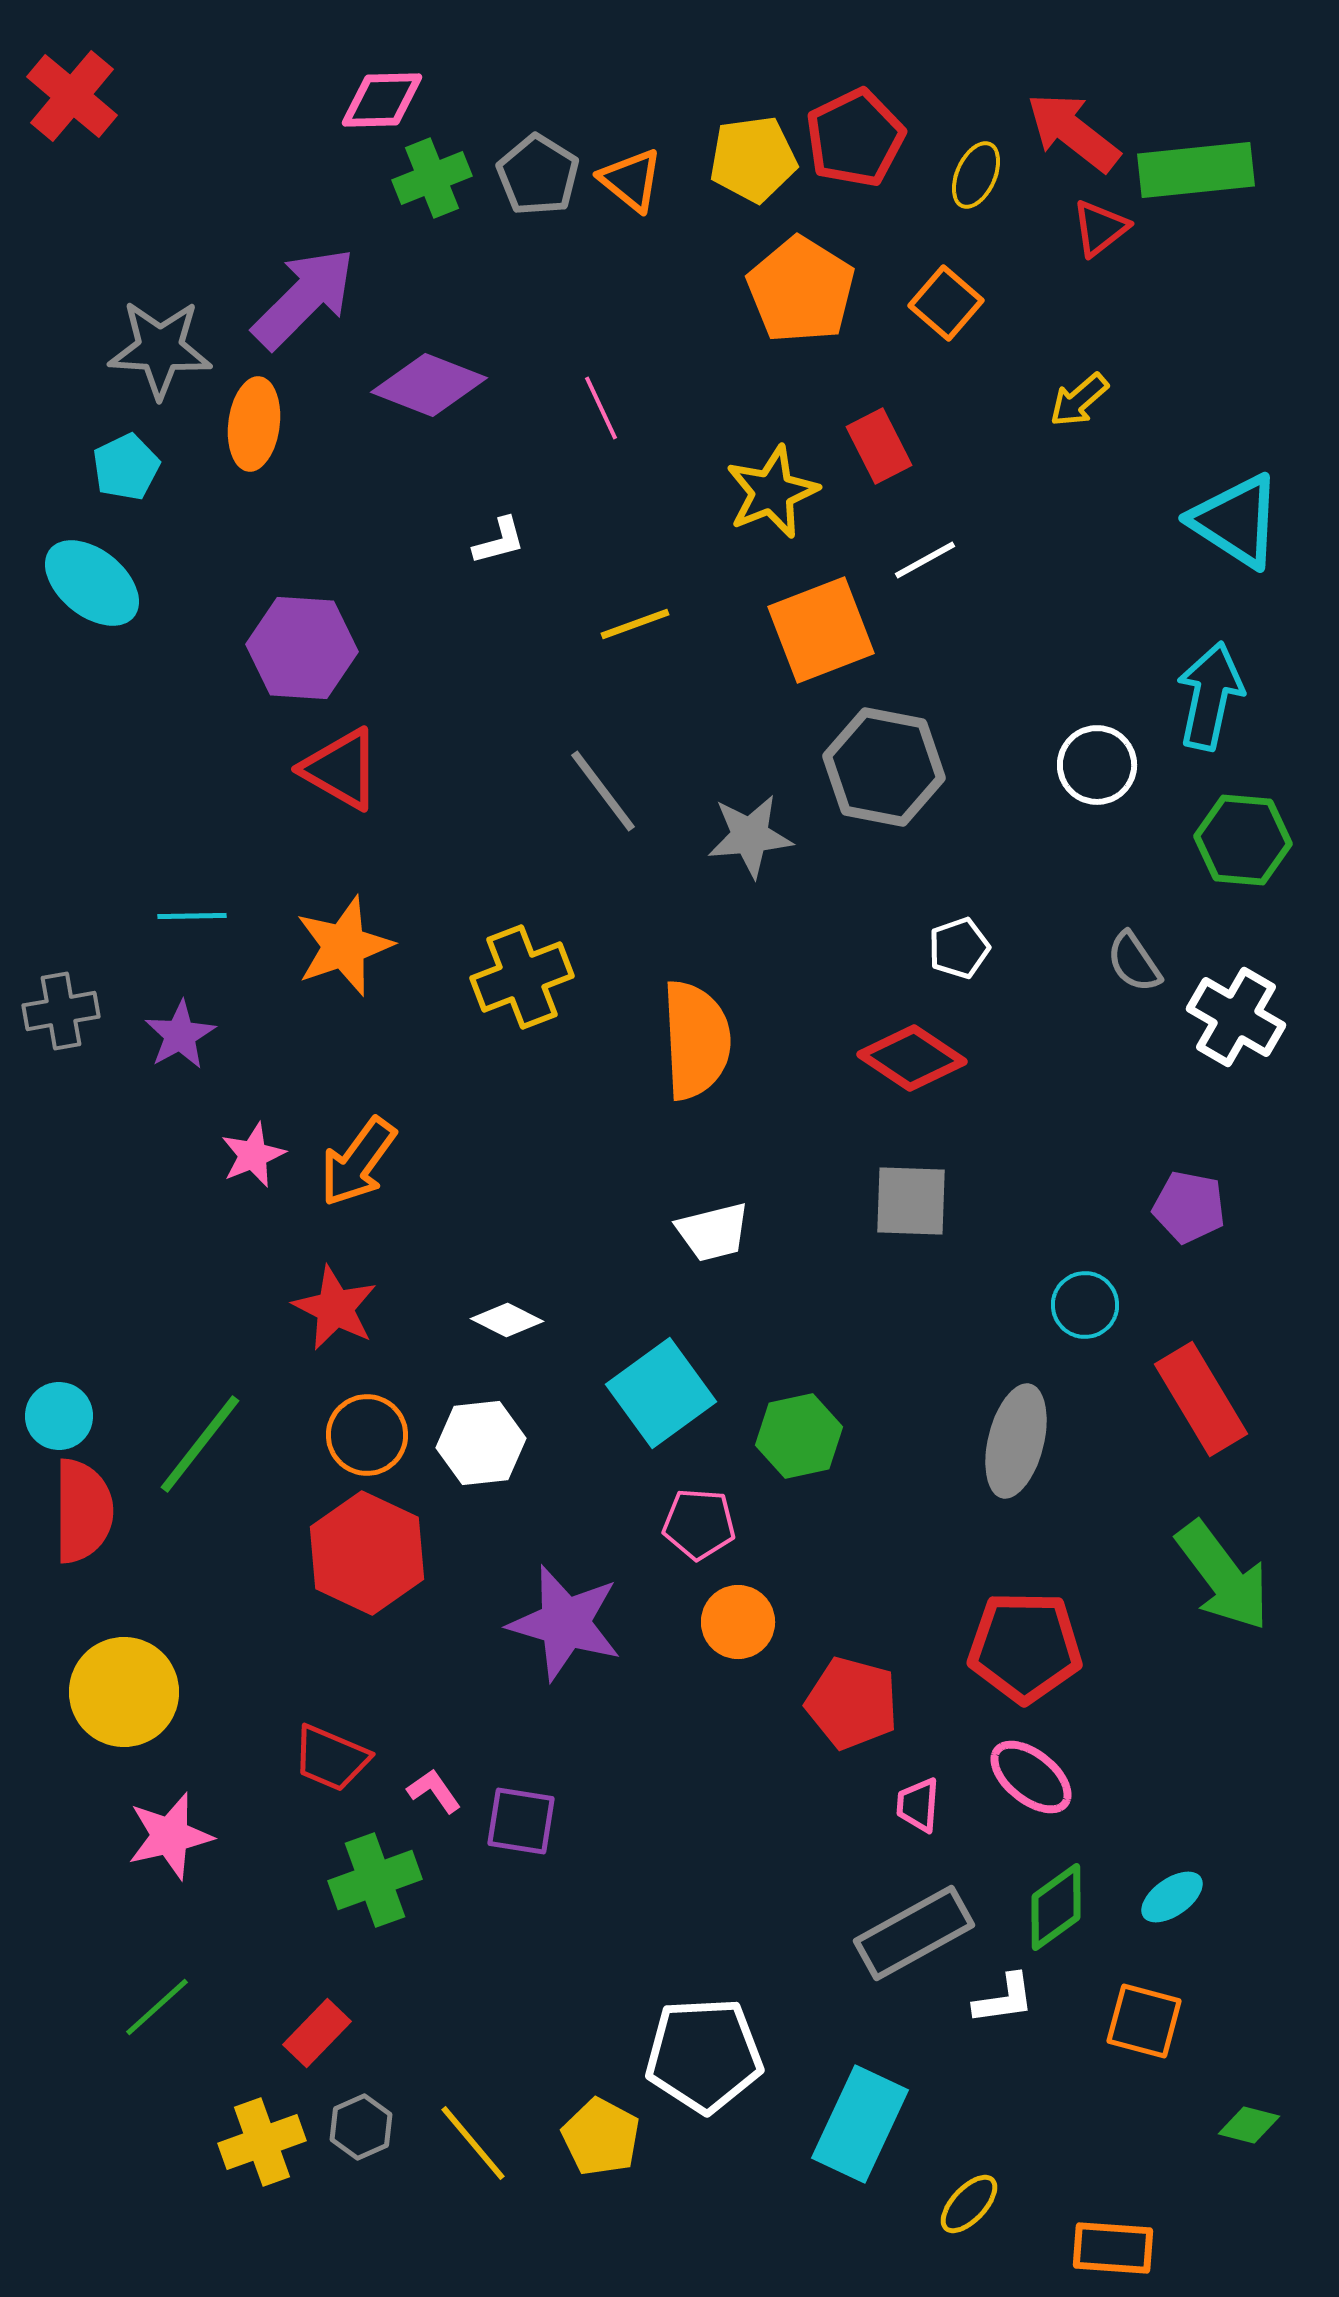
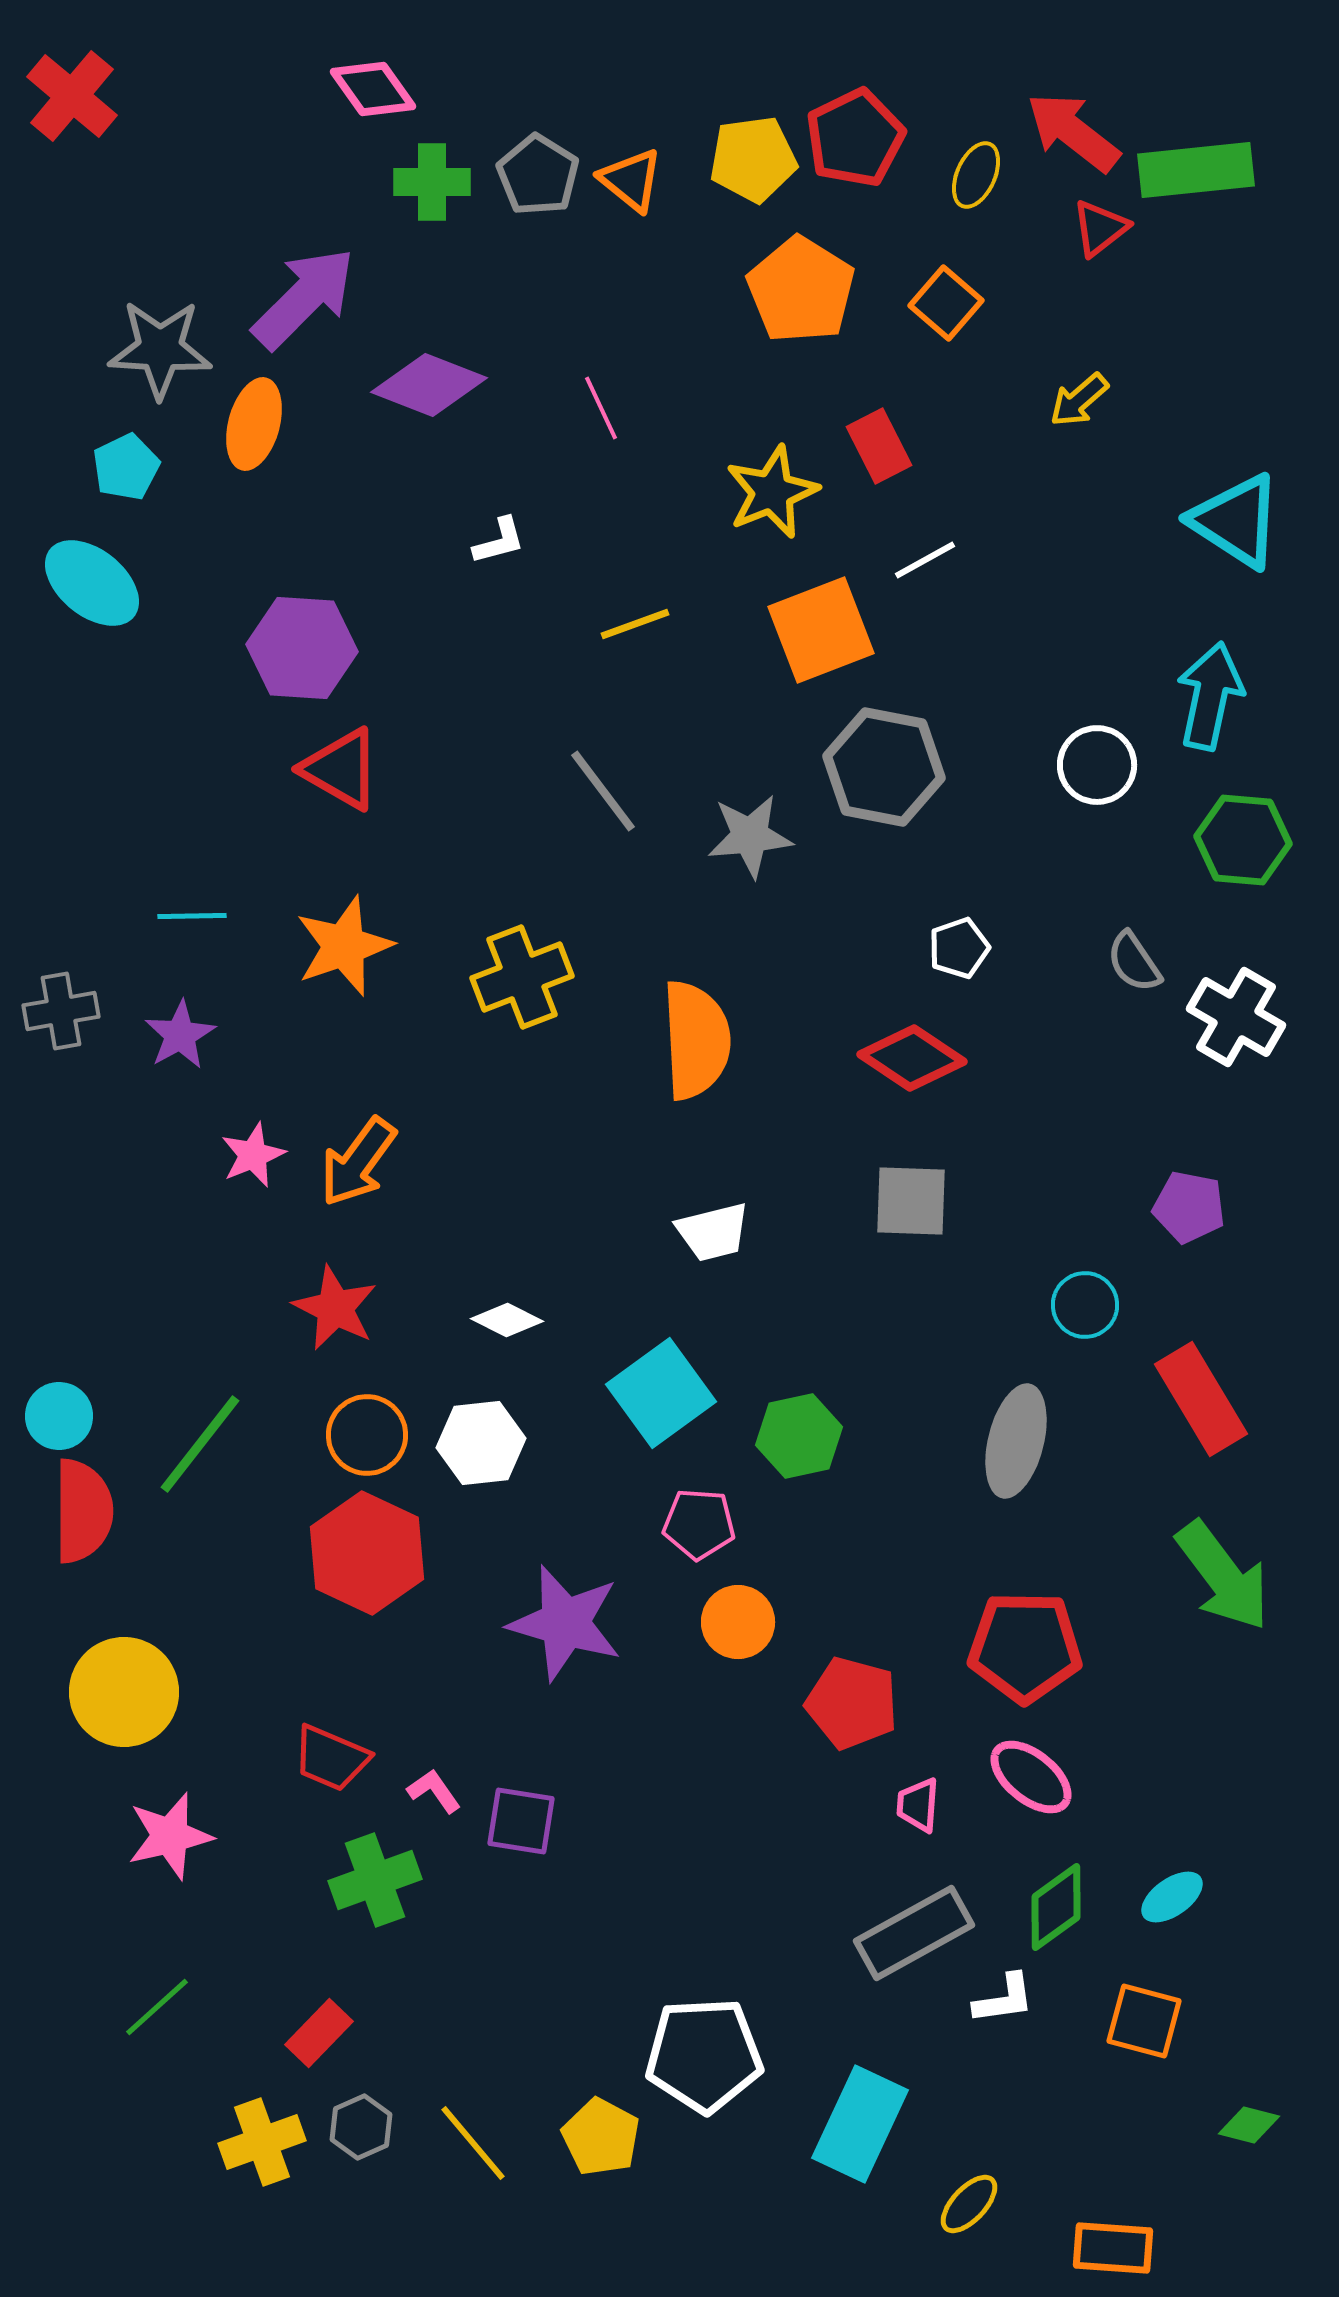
pink diamond at (382, 100): moved 9 px left, 11 px up; rotated 56 degrees clockwise
green cross at (432, 178): moved 4 px down; rotated 22 degrees clockwise
orange ellipse at (254, 424): rotated 8 degrees clockwise
red rectangle at (317, 2033): moved 2 px right
